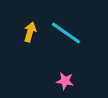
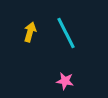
cyan line: rotated 28 degrees clockwise
